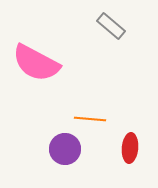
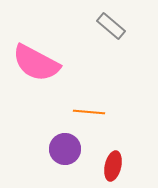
orange line: moved 1 px left, 7 px up
red ellipse: moved 17 px left, 18 px down; rotated 8 degrees clockwise
